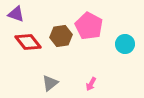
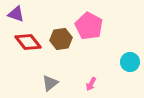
brown hexagon: moved 3 px down
cyan circle: moved 5 px right, 18 px down
